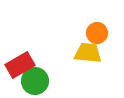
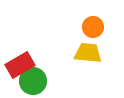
orange circle: moved 4 px left, 6 px up
green circle: moved 2 px left
